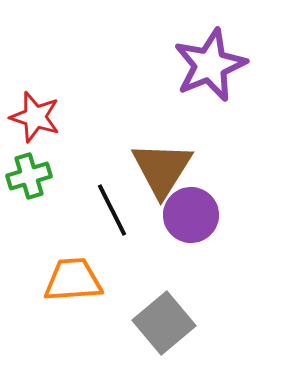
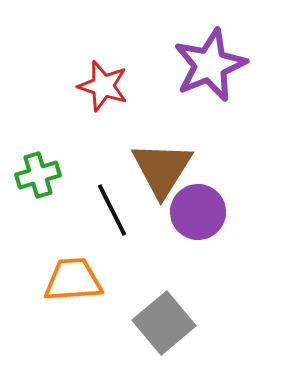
red star: moved 68 px right, 31 px up
green cross: moved 9 px right, 1 px up
purple circle: moved 7 px right, 3 px up
